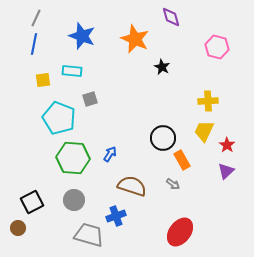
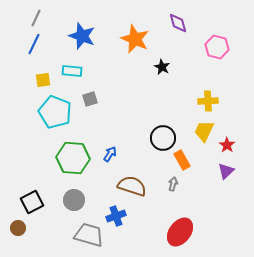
purple diamond: moved 7 px right, 6 px down
blue line: rotated 15 degrees clockwise
cyan pentagon: moved 4 px left, 6 px up
gray arrow: rotated 112 degrees counterclockwise
